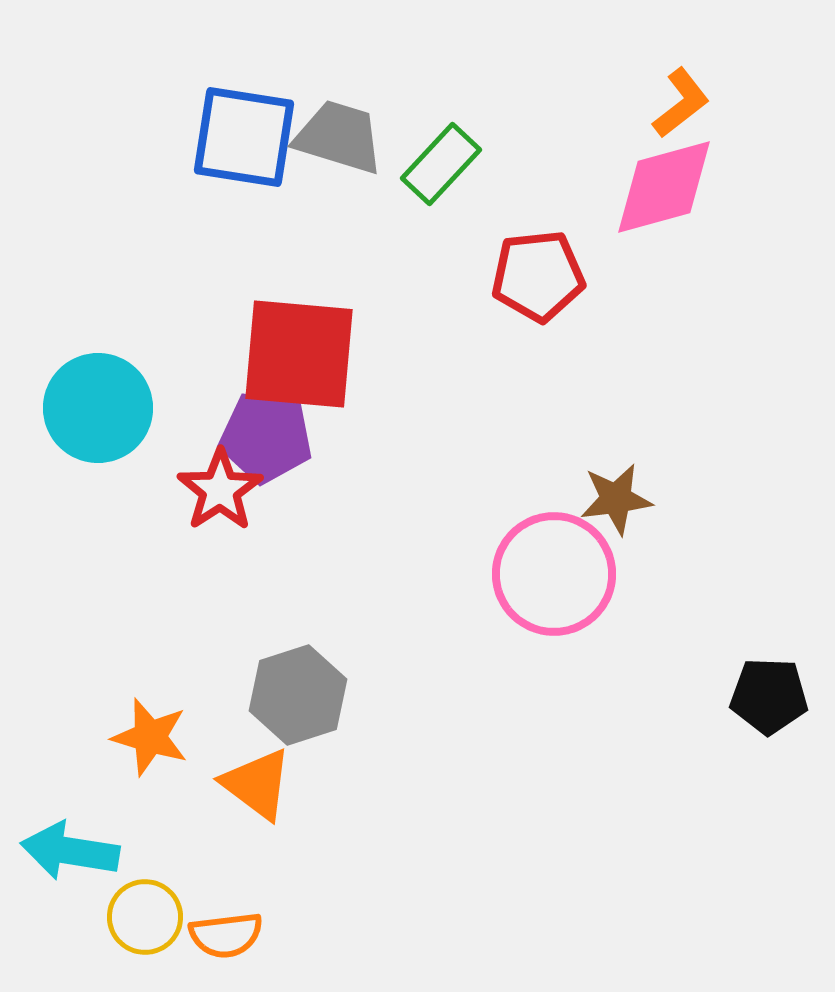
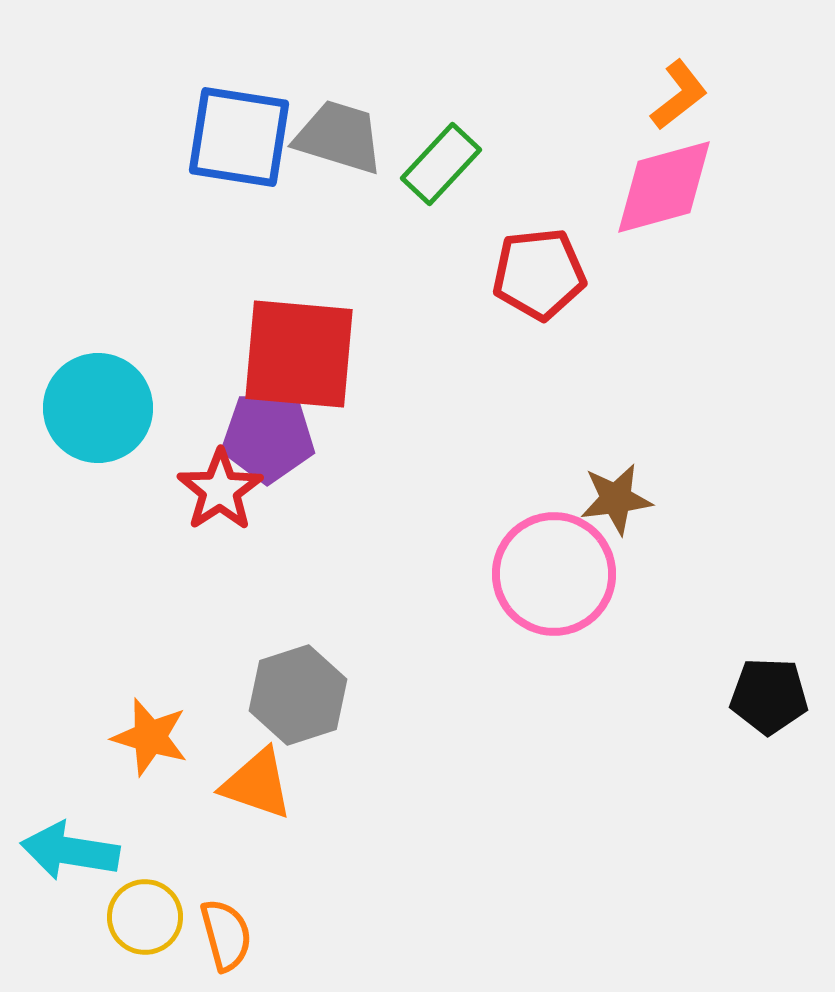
orange L-shape: moved 2 px left, 8 px up
blue square: moved 5 px left
red pentagon: moved 1 px right, 2 px up
purple pentagon: moved 2 px right; rotated 6 degrees counterclockwise
orange triangle: rotated 18 degrees counterclockwise
orange semicircle: rotated 98 degrees counterclockwise
